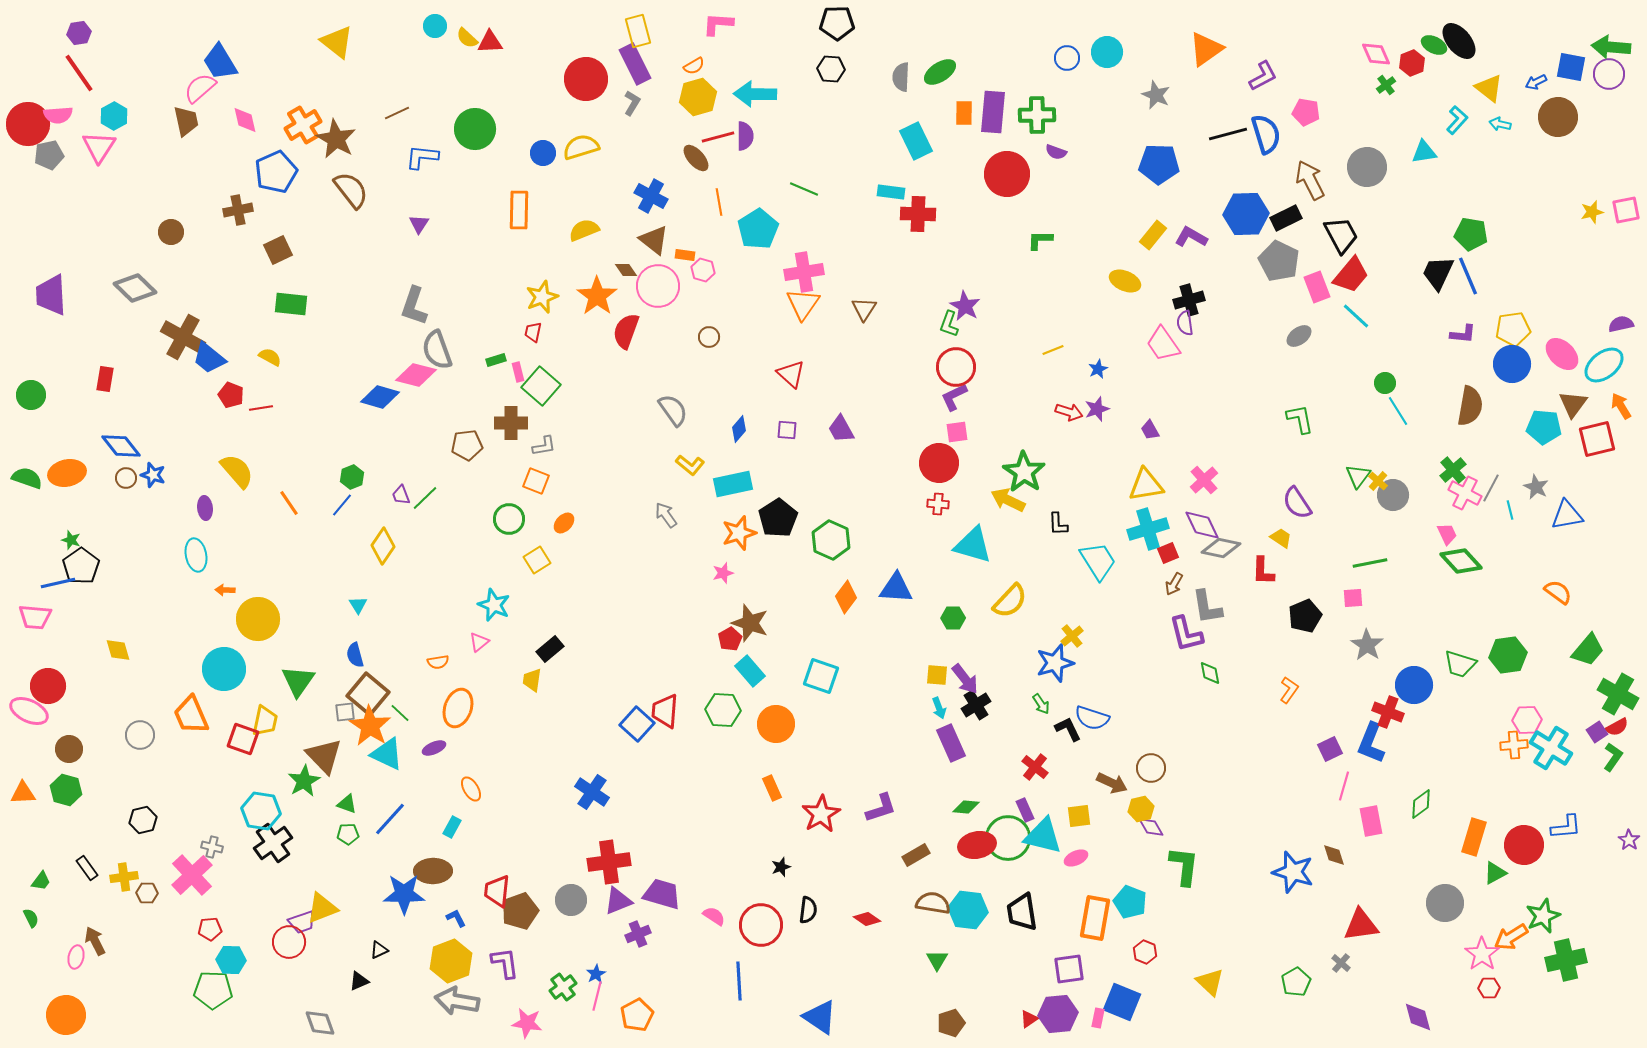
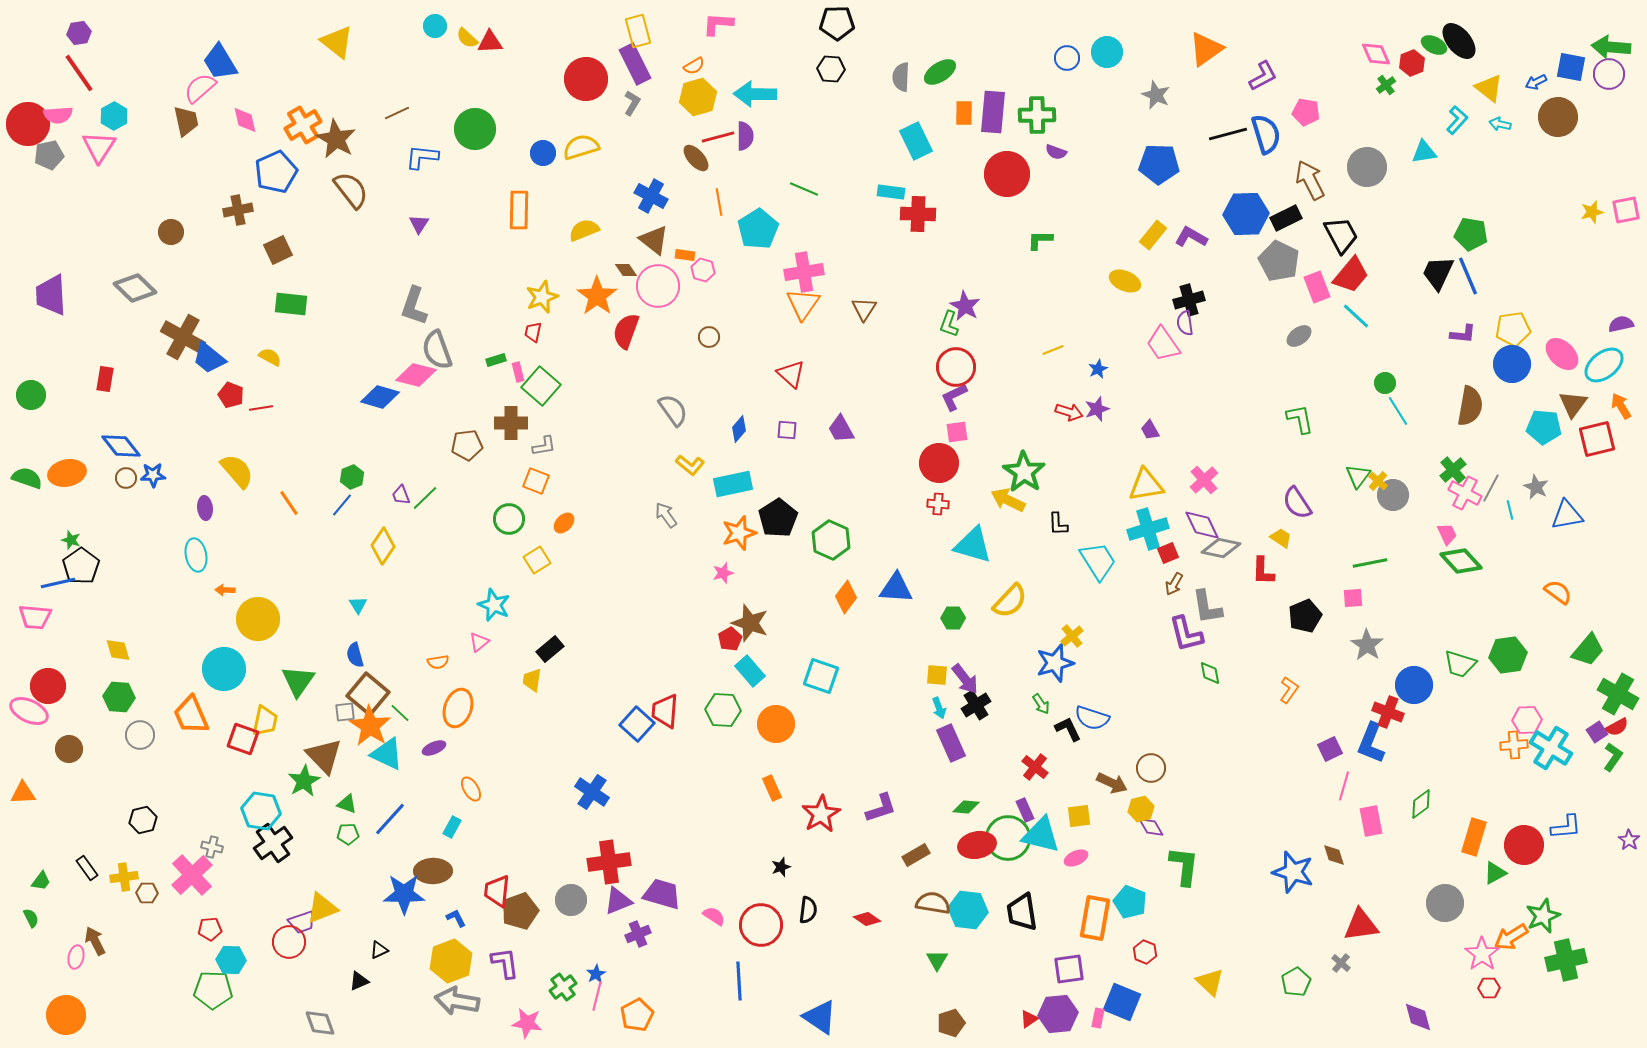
blue star at (153, 475): rotated 20 degrees counterclockwise
green hexagon at (66, 790): moved 53 px right, 93 px up; rotated 12 degrees counterclockwise
cyan triangle at (1043, 836): moved 2 px left, 1 px up
